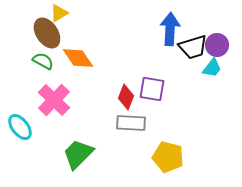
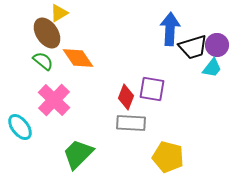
green semicircle: rotated 10 degrees clockwise
